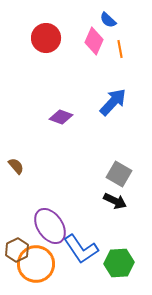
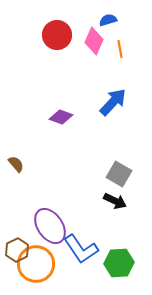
blue semicircle: rotated 120 degrees clockwise
red circle: moved 11 px right, 3 px up
brown semicircle: moved 2 px up
